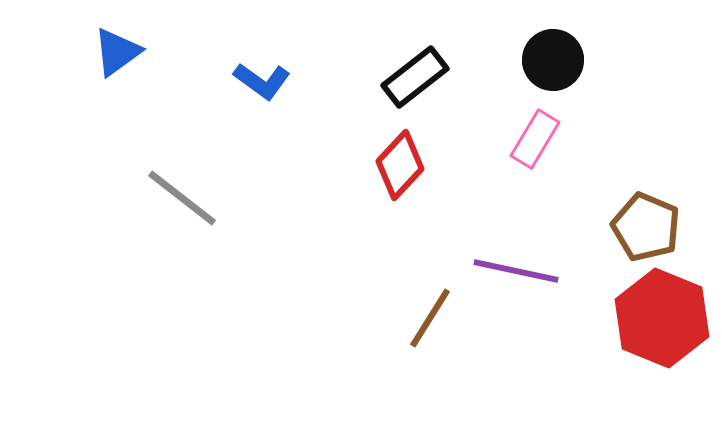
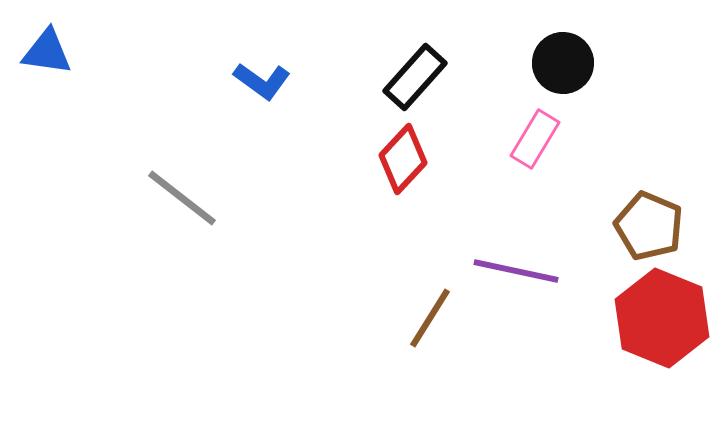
blue triangle: moved 70 px left; rotated 44 degrees clockwise
black circle: moved 10 px right, 3 px down
black rectangle: rotated 10 degrees counterclockwise
red diamond: moved 3 px right, 6 px up
brown pentagon: moved 3 px right, 1 px up
